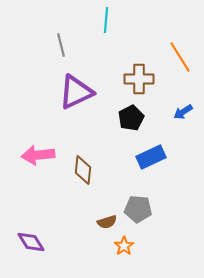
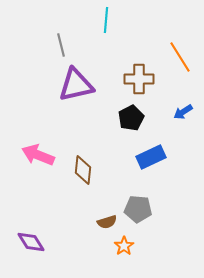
purple triangle: moved 7 px up; rotated 12 degrees clockwise
pink arrow: rotated 28 degrees clockwise
